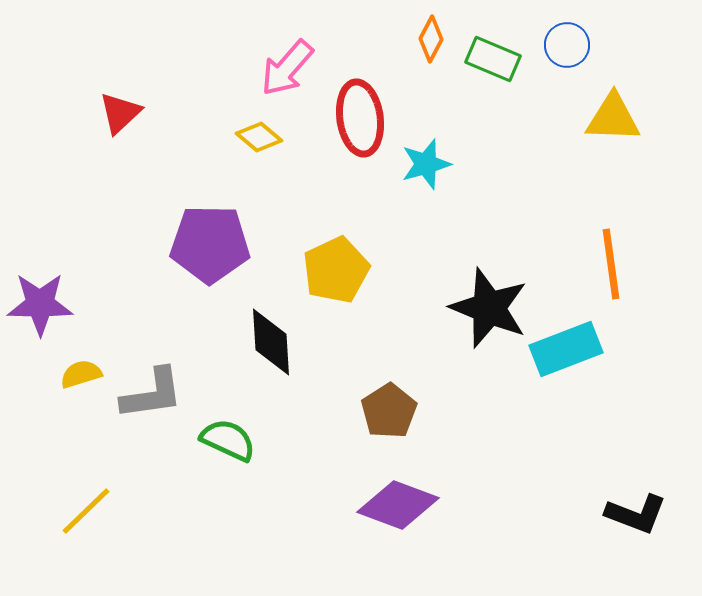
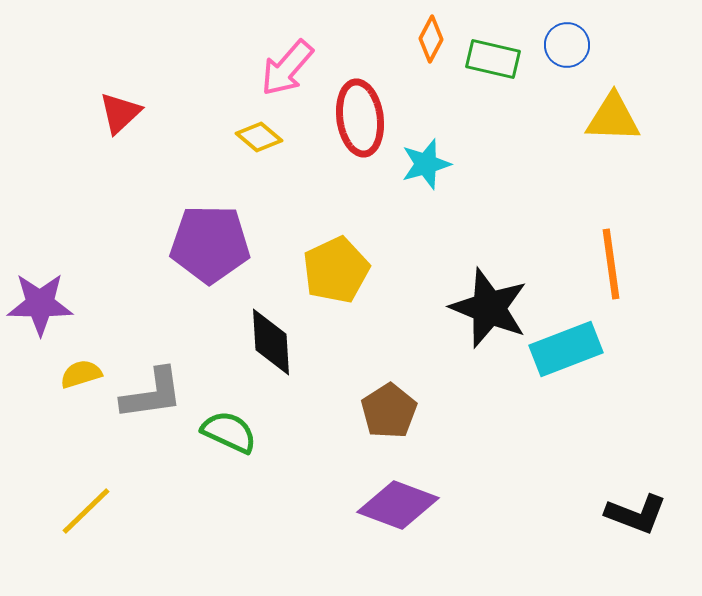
green rectangle: rotated 10 degrees counterclockwise
green semicircle: moved 1 px right, 8 px up
